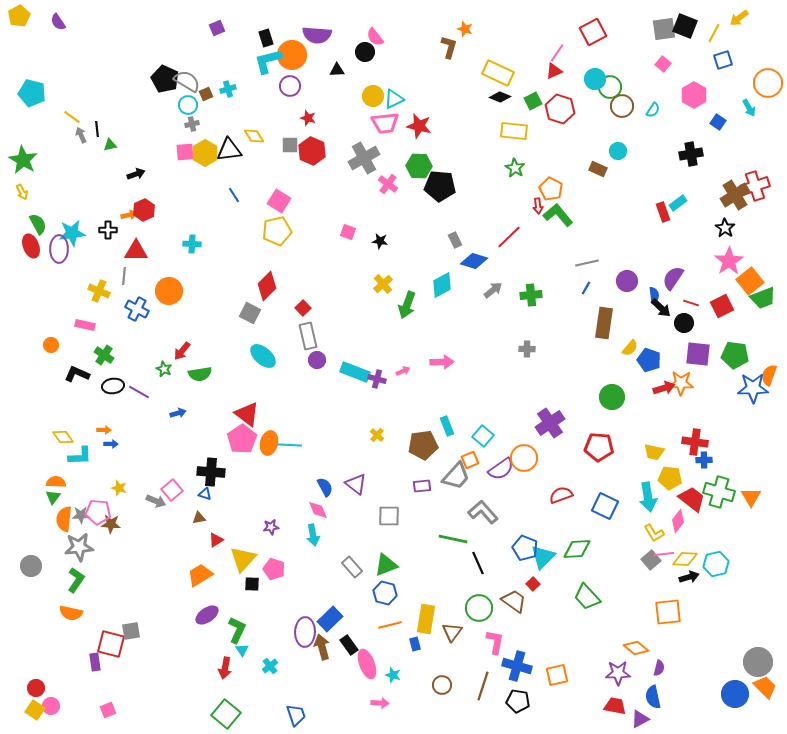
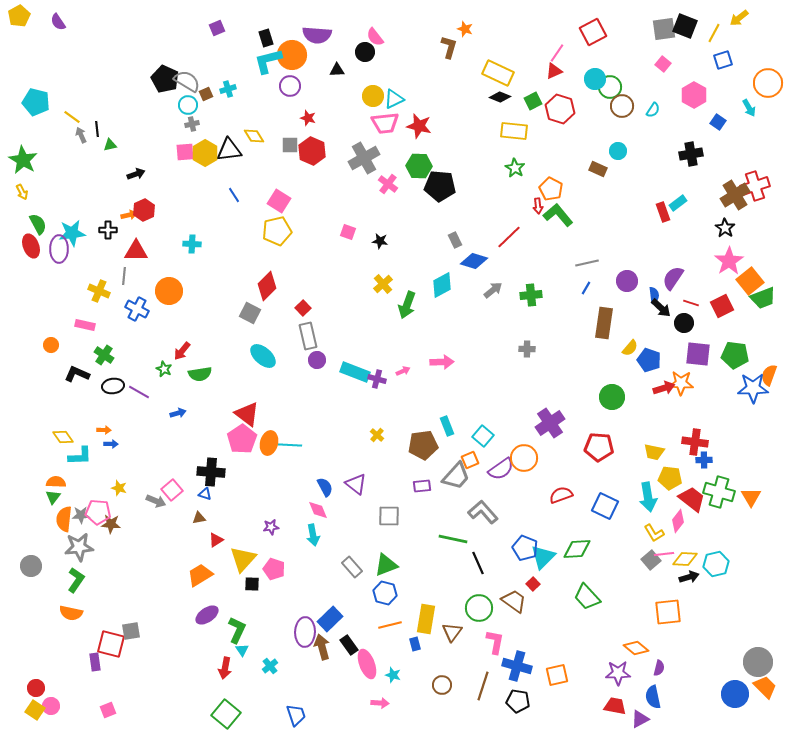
cyan pentagon at (32, 93): moved 4 px right, 9 px down
